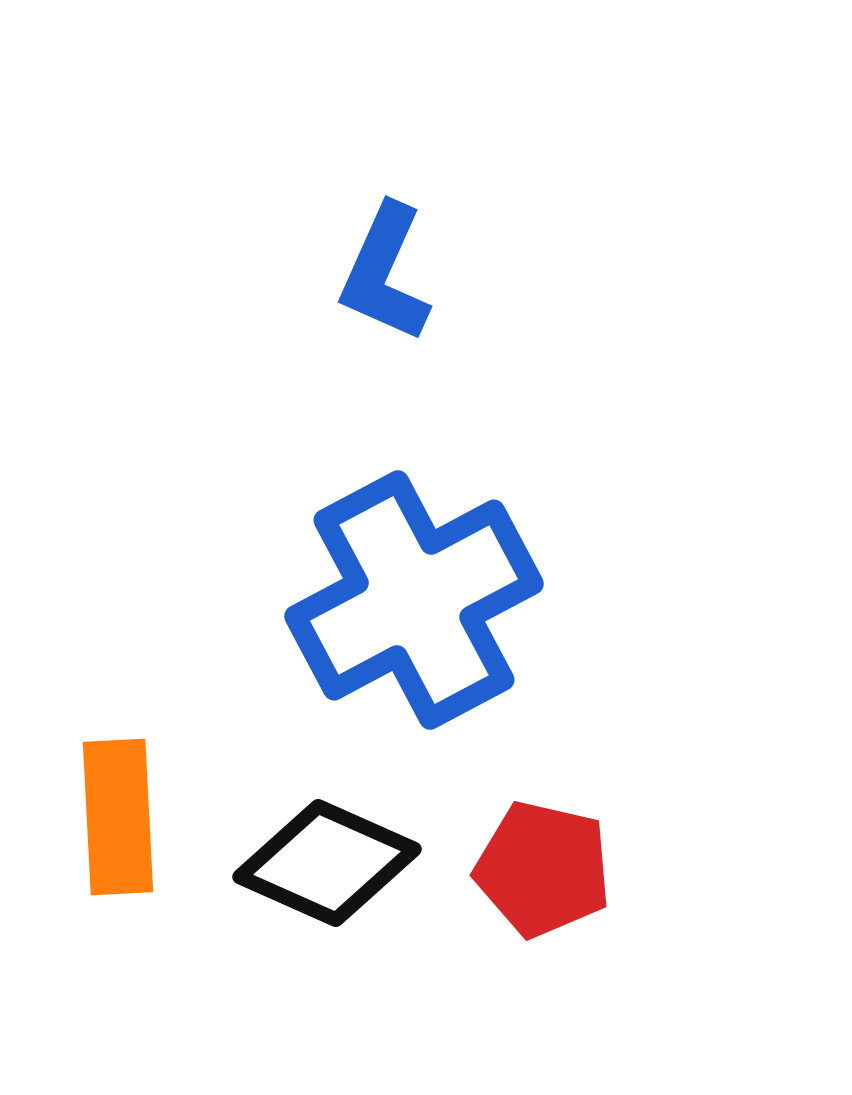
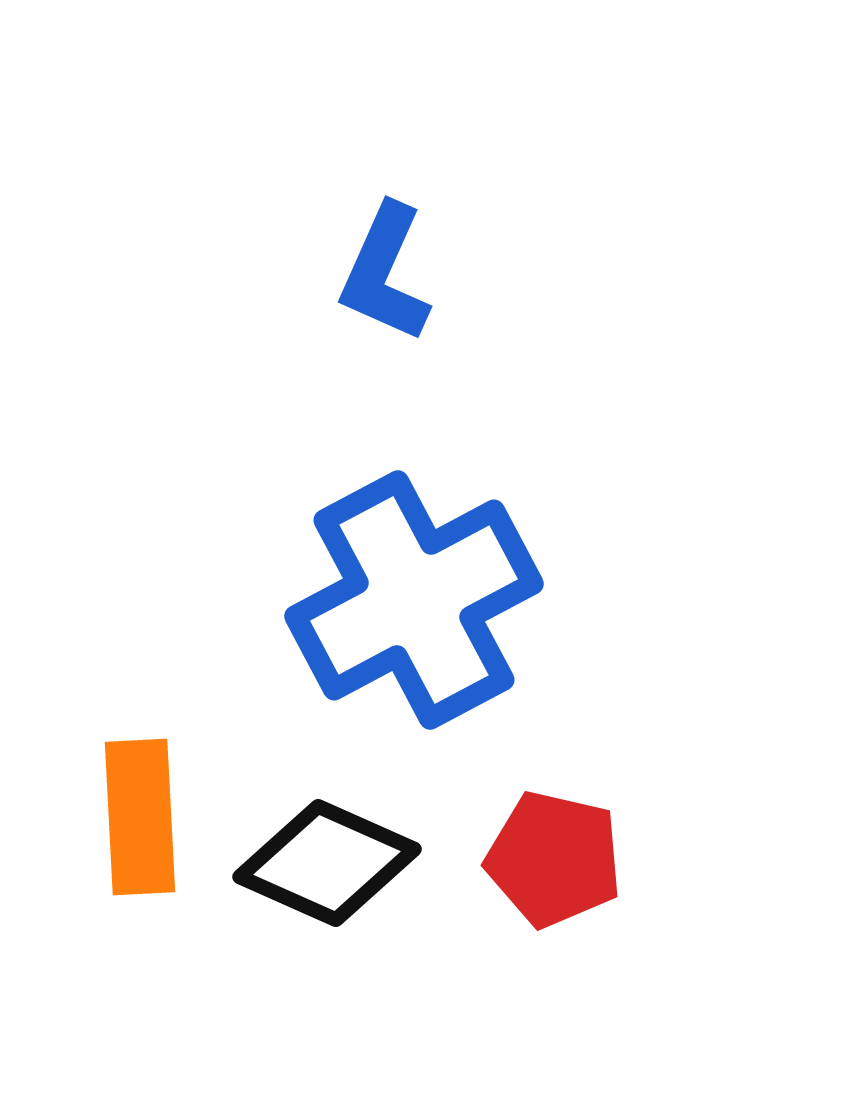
orange rectangle: moved 22 px right
red pentagon: moved 11 px right, 10 px up
